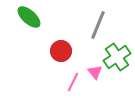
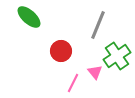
green cross: moved 1 px up
pink line: moved 1 px down
